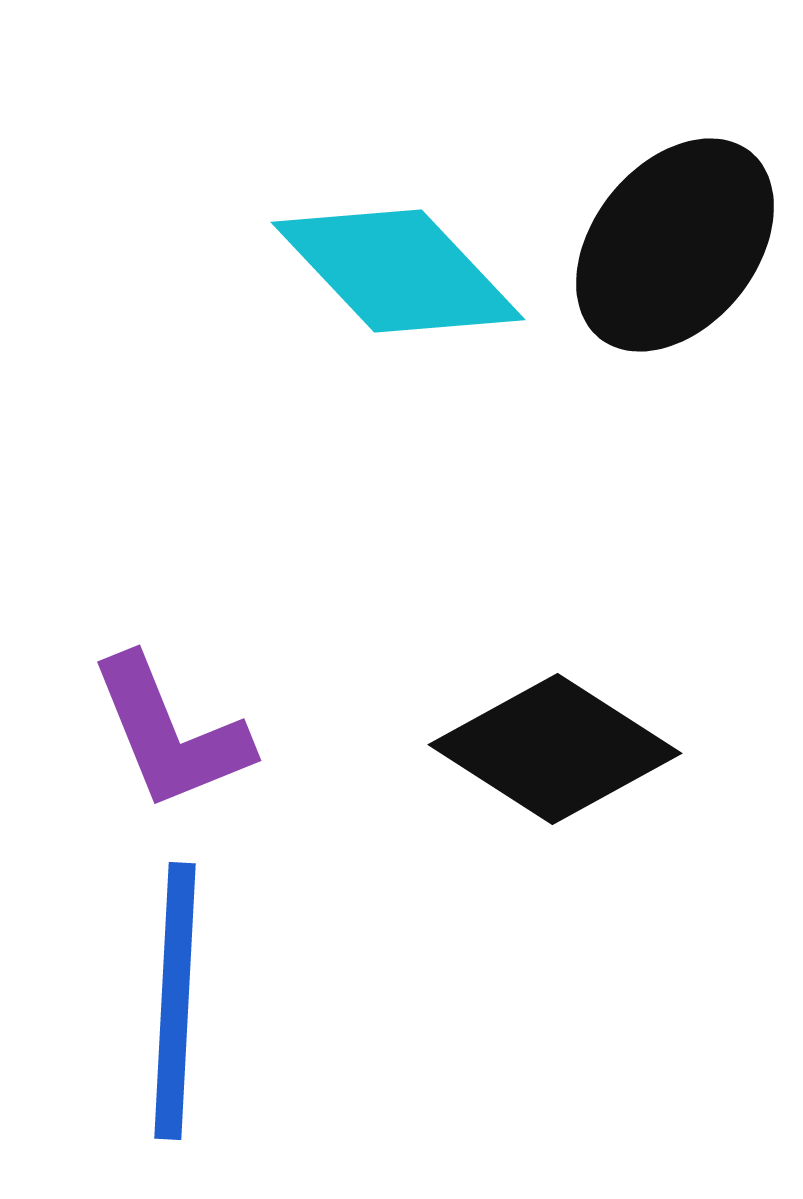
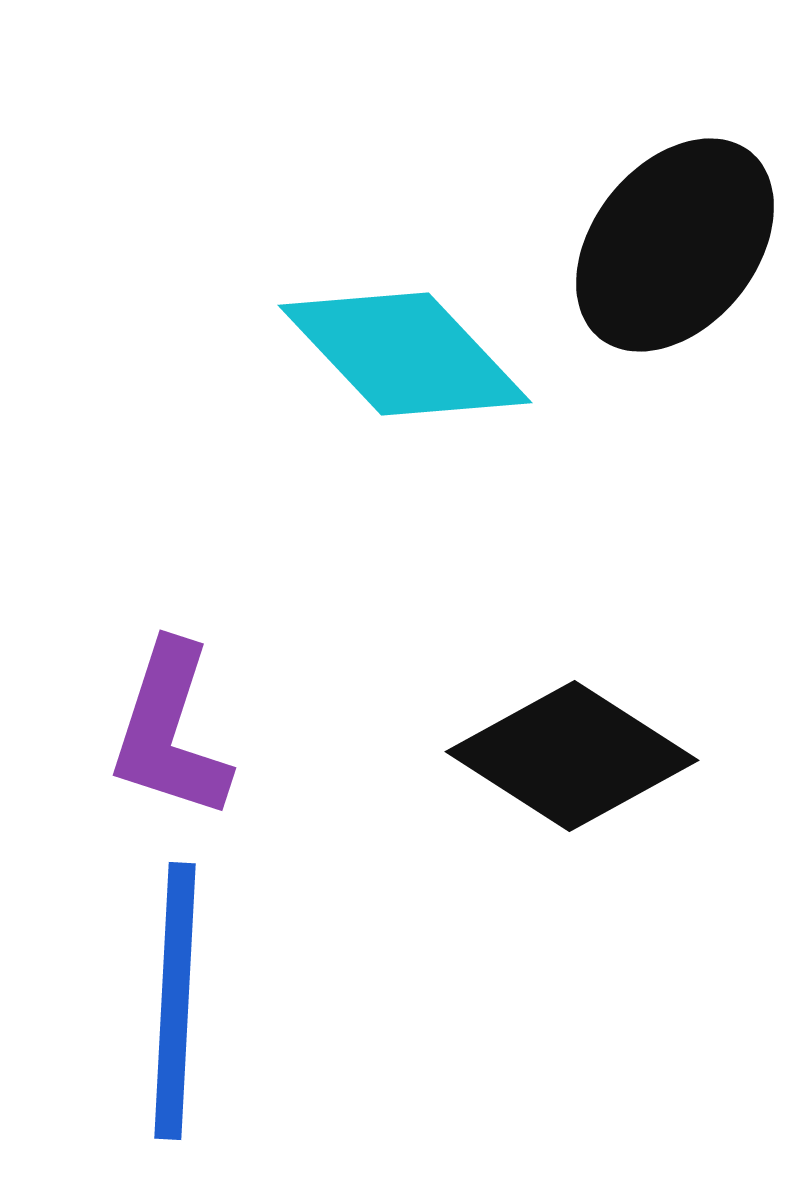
cyan diamond: moved 7 px right, 83 px down
purple L-shape: moved 2 px up; rotated 40 degrees clockwise
black diamond: moved 17 px right, 7 px down
